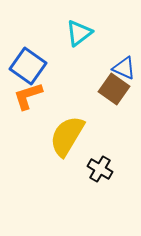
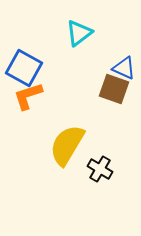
blue square: moved 4 px left, 2 px down; rotated 6 degrees counterclockwise
brown square: rotated 16 degrees counterclockwise
yellow semicircle: moved 9 px down
